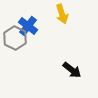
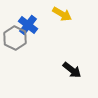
yellow arrow: rotated 42 degrees counterclockwise
blue cross: moved 1 px up
